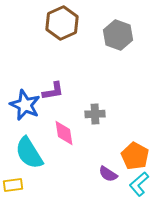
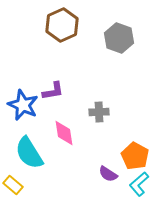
brown hexagon: moved 2 px down
gray hexagon: moved 1 px right, 3 px down
blue star: moved 2 px left
gray cross: moved 4 px right, 2 px up
yellow rectangle: rotated 48 degrees clockwise
